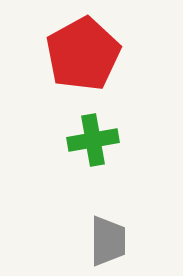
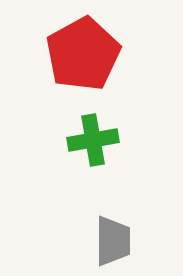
gray trapezoid: moved 5 px right
